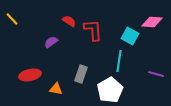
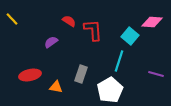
cyan square: rotated 12 degrees clockwise
cyan line: rotated 10 degrees clockwise
orange triangle: moved 2 px up
